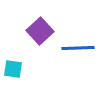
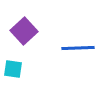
purple square: moved 16 px left
